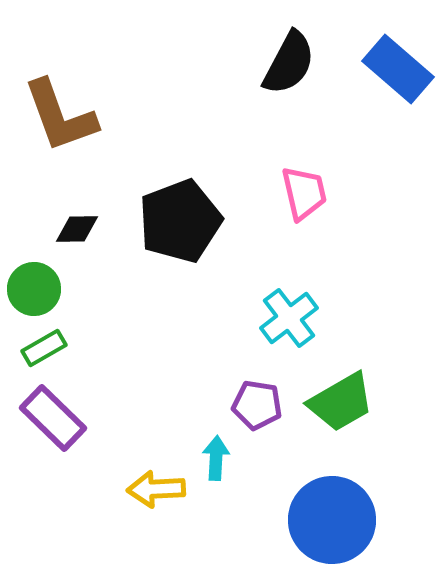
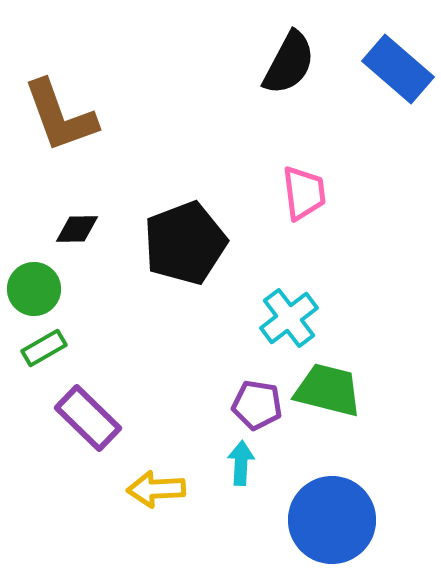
pink trapezoid: rotated 6 degrees clockwise
black pentagon: moved 5 px right, 22 px down
green trapezoid: moved 13 px left, 12 px up; rotated 136 degrees counterclockwise
purple rectangle: moved 35 px right
cyan arrow: moved 25 px right, 5 px down
